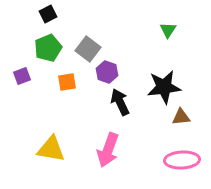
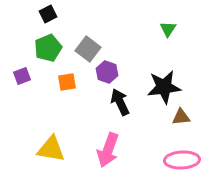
green triangle: moved 1 px up
